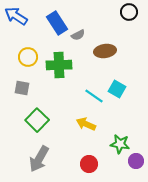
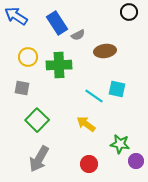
cyan square: rotated 18 degrees counterclockwise
yellow arrow: rotated 12 degrees clockwise
